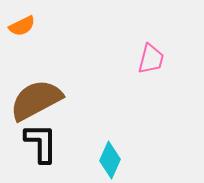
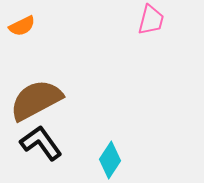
pink trapezoid: moved 39 px up
black L-shape: rotated 36 degrees counterclockwise
cyan diamond: rotated 9 degrees clockwise
